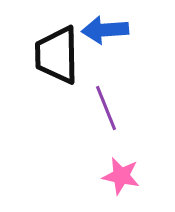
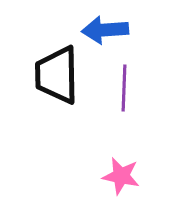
black trapezoid: moved 20 px down
purple line: moved 18 px right, 20 px up; rotated 24 degrees clockwise
